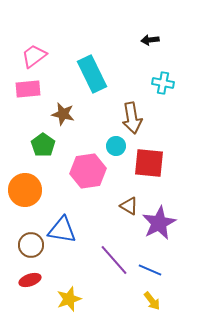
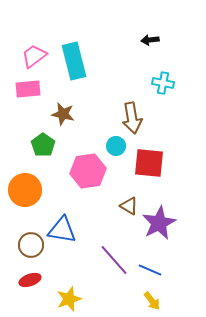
cyan rectangle: moved 18 px left, 13 px up; rotated 12 degrees clockwise
